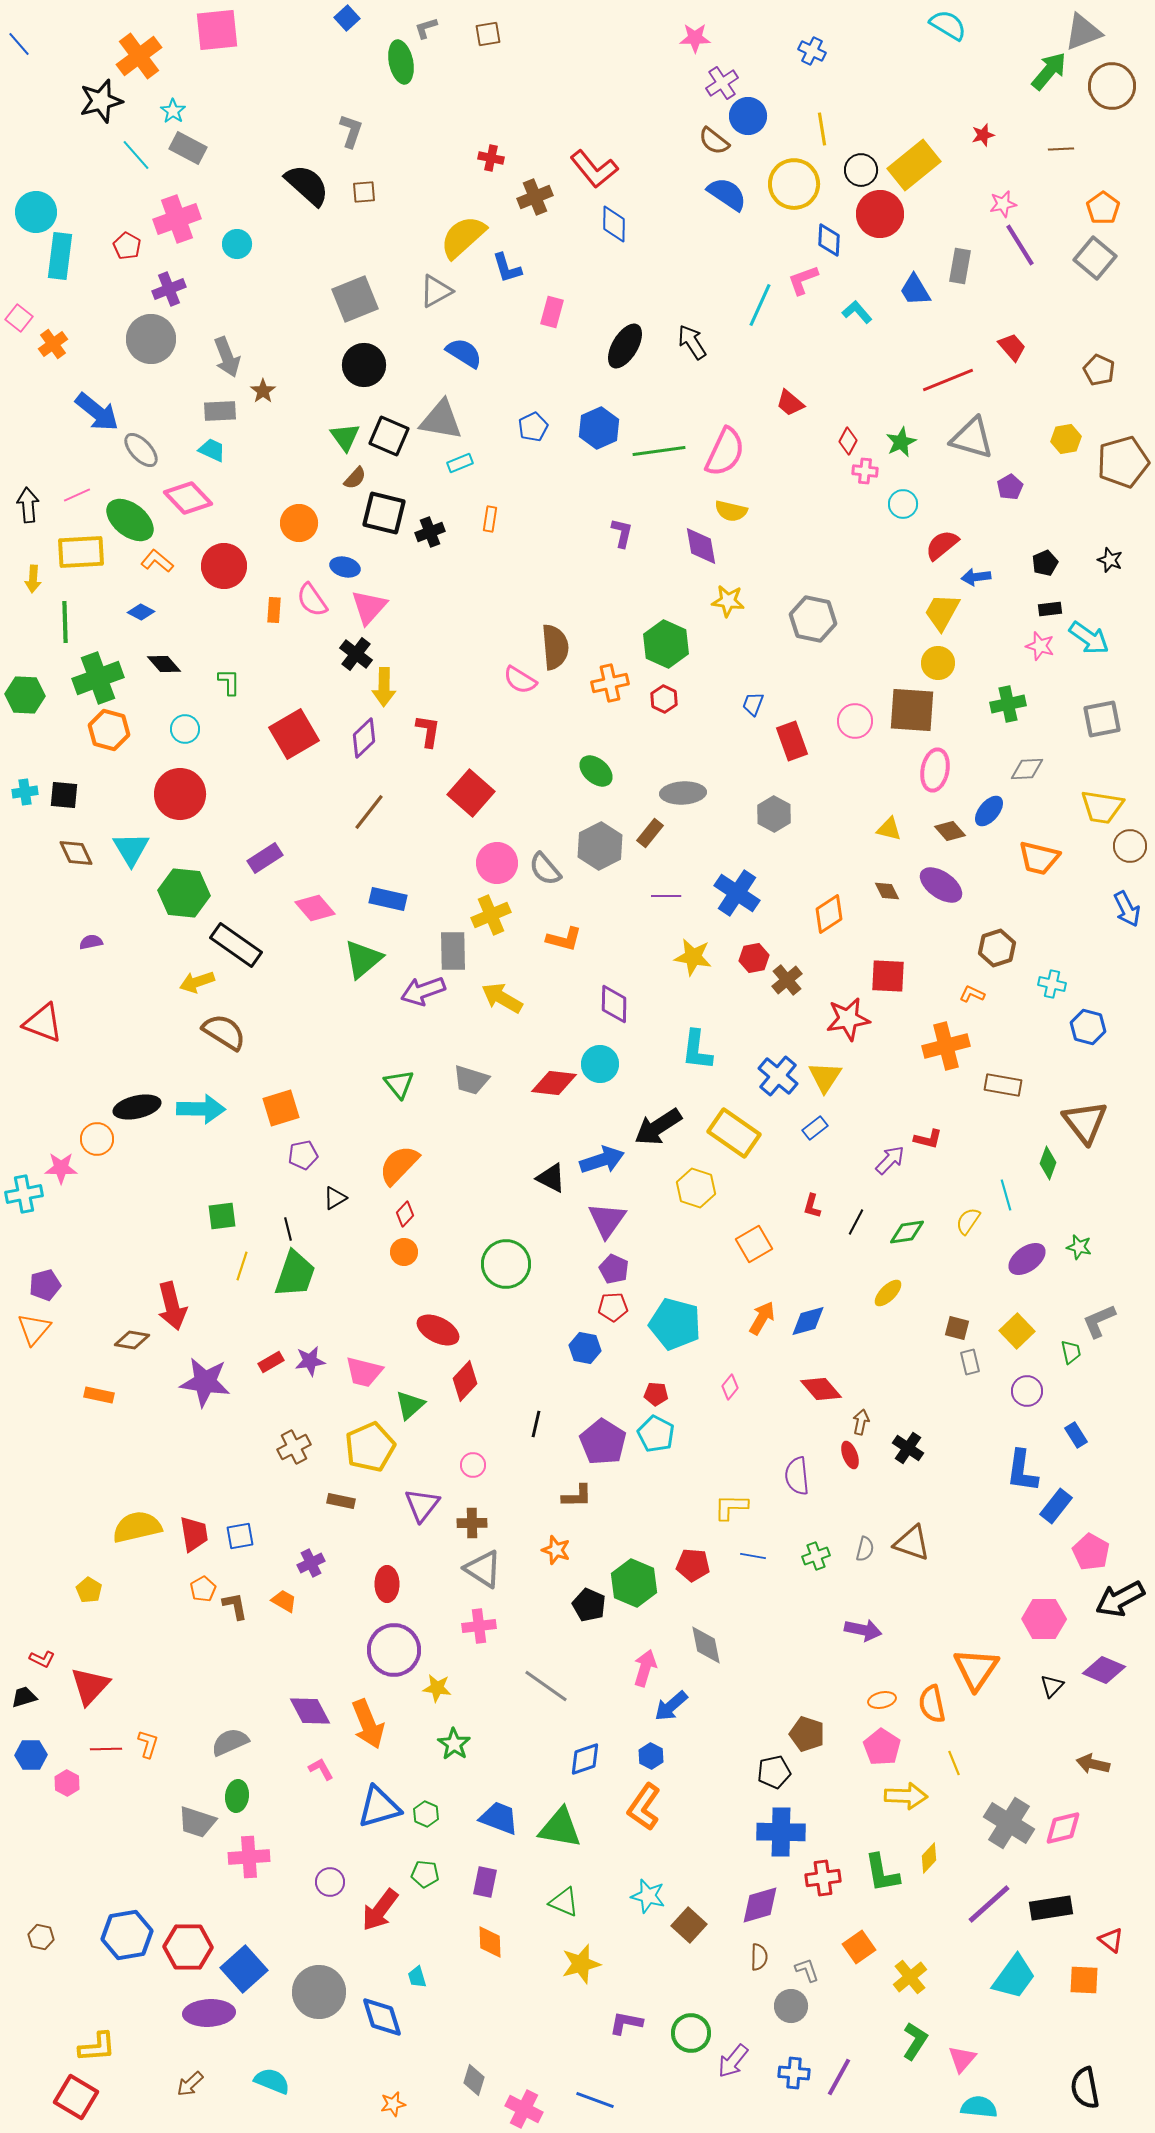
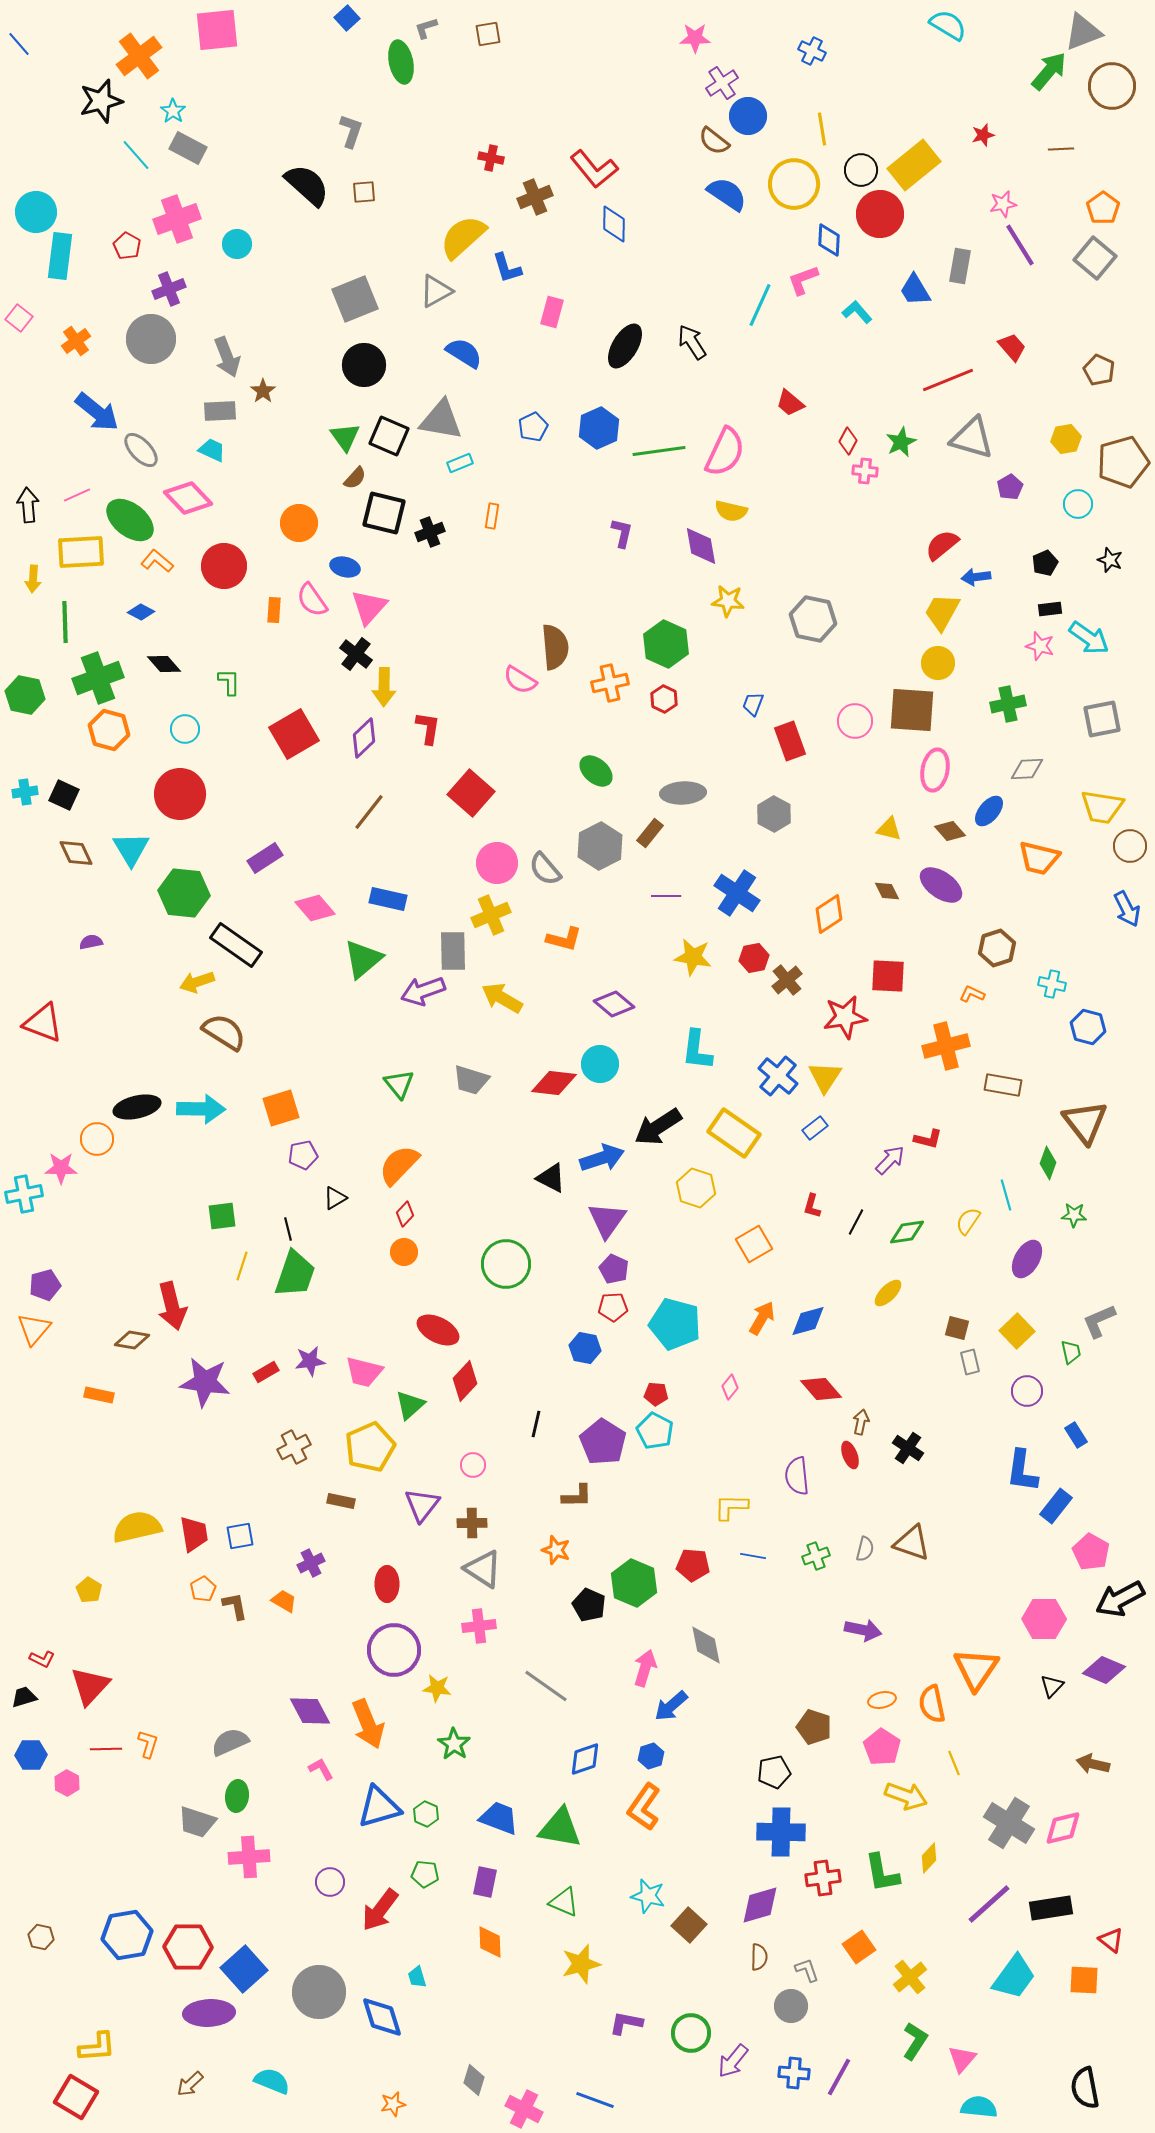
orange cross at (53, 344): moved 23 px right, 3 px up
cyan circle at (903, 504): moved 175 px right
orange rectangle at (490, 519): moved 2 px right, 3 px up
green hexagon at (25, 695): rotated 9 degrees clockwise
red L-shape at (428, 731): moved 3 px up
red rectangle at (792, 741): moved 2 px left
black square at (64, 795): rotated 20 degrees clockwise
purple diamond at (614, 1004): rotated 51 degrees counterclockwise
red star at (848, 1019): moved 3 px left, 2 px up
blue arrow at (602, 1160): moved 2 px up
green star at (1079, 1247): moved 5 px left, 32 px up; rotated 10 degrees counterclockwise
purple ellipse at (1027, 1259): rotated 24 degrees counterclockwise
red rectangle at (271, 1362): moved 5 px left, 10 px down
cyan pentagon at (656, 1434): moved 1 px left, 3 px up
brown pentagon at (807, 1734): moved 7 px right, 7 px up
blue hexagon at (651, 1756): rotated 15 degrees clockwise
yellow arrow at (906, 1796): rotated 18 degrees clockwise
